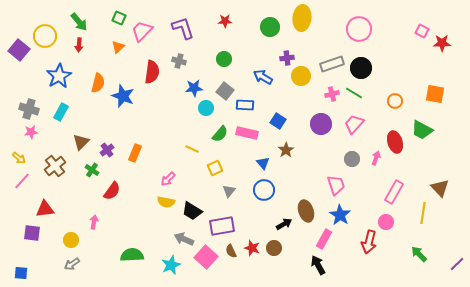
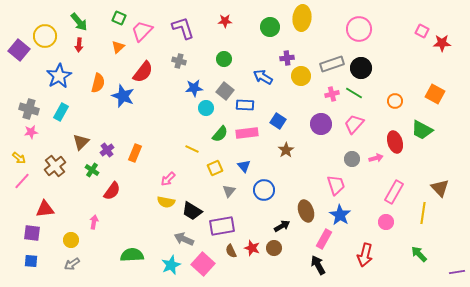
red semicircle at (152, 72): moved 9 px left; rotated 30 degrees clockwise
orange square at (435, 94): rotated 18 degrees clockwise
pink rectangle at (247, 133): rotated 20 degrees counterclockwise
pink arrow at (376, 158): rotated 56 degrees clockwise
blue triangle at (263, 163): moved 19 px left, 3 px down
black arrow at (284, 224): moved 2 px left, 2 px down
red arrow at (369, 242): moved 4 px left, 13 px down
pink square at (206, 257): moved 3 px left, 7 px down
purple line at (457, 264): moved 8 px down; rotated 35 degrees clockwise
blue square at (21, 273): moved 10 px right, 12 px up
